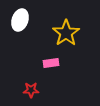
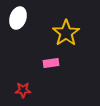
white ellipse: moved 2 px left, 2 px up
red star: moved 8 px left
